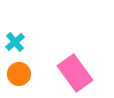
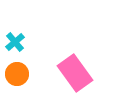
orange circle: moved 2 px left
